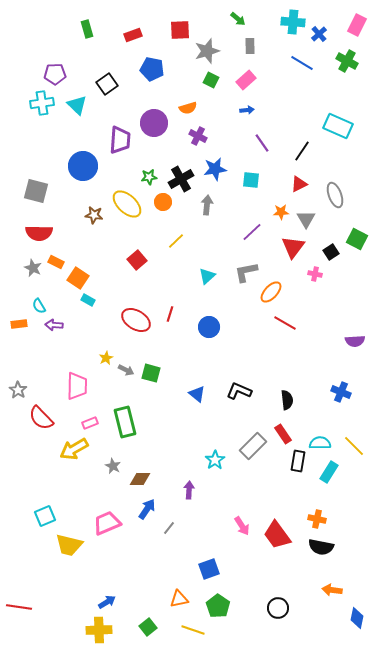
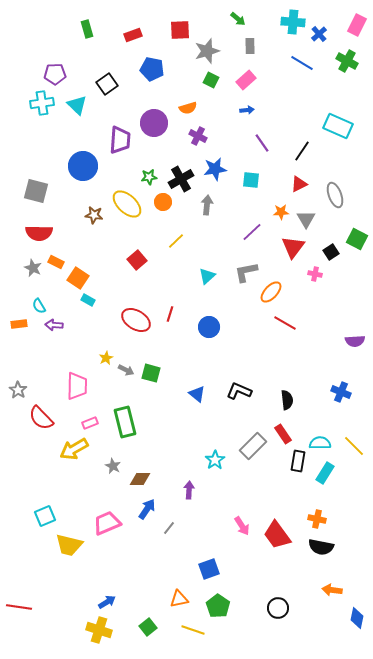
cyan rectangle at (329, 472): moved 4 px left, 1 px down
yellow cross at (99, 630): rotated 20 degrees clockwise
